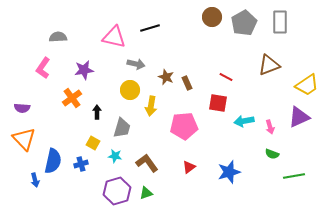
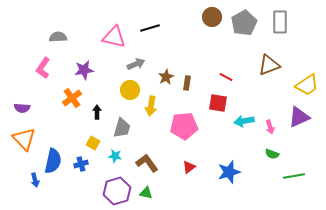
gray arrow: rotated 36 degrees counterclockwise
brown star: rotated 21 degrees clockwise
brown rectangle: rotated 32 degrees clockwise
green triangle: rotated 32 degrees clockwise
